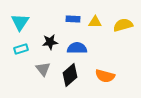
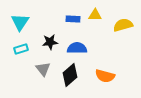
yellow triangle: moved 7 px up
